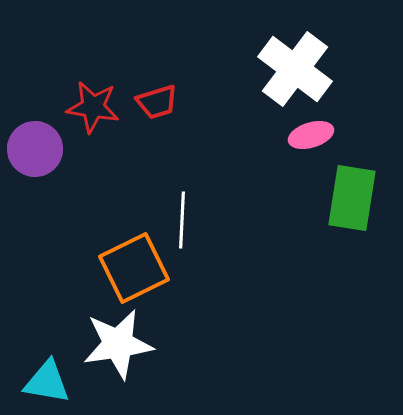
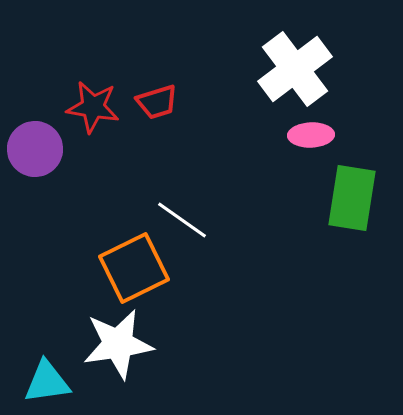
white cross: rotated 16 degrees clockwise
pink ellipse: rotated 15 degrees clockwise
white line: rotated 58 degrees counterclockwise
cyan triangle: rotated 18 degrees counterclockwise
